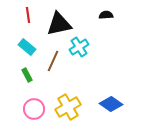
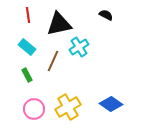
black semicircle: rotated 32 degrees clockwise
